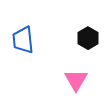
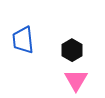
black hexagon: moved 16 px left, 12 px down
